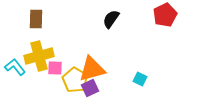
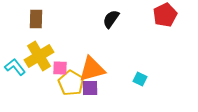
yellow cross: rotated 16 degrees counterclockwise
pink square: moved 5 px right
yellow pentagon: moved 4 px left, 3 px down
purple square: rotated 24 degrees clockwise
